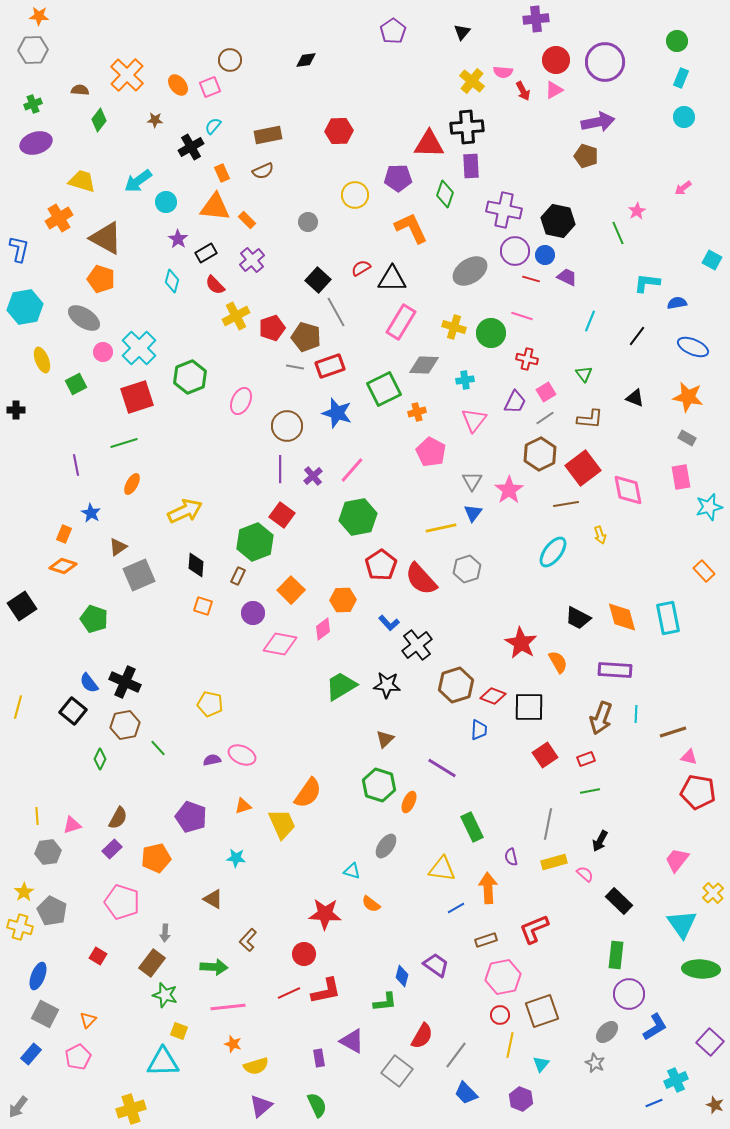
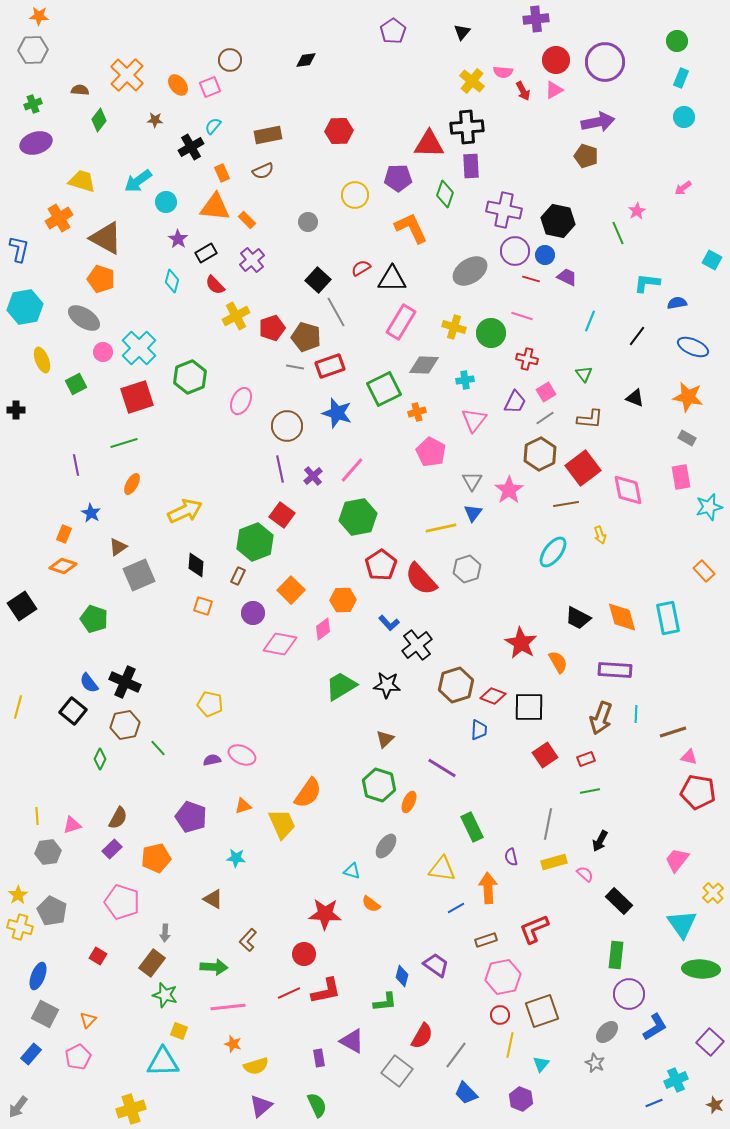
purple line at (280, 469): rotated 12 degrees counterclockwise
yellow star at (24, 892): moved 6 px left, 3 px down
